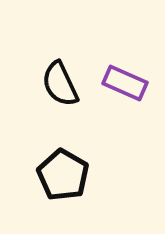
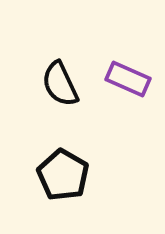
purple rectangle: moved 3 px right, 4 px up
